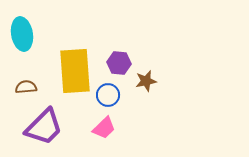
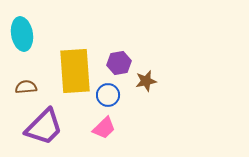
purple hexagon: rotated 15 degrees counterclockwise
